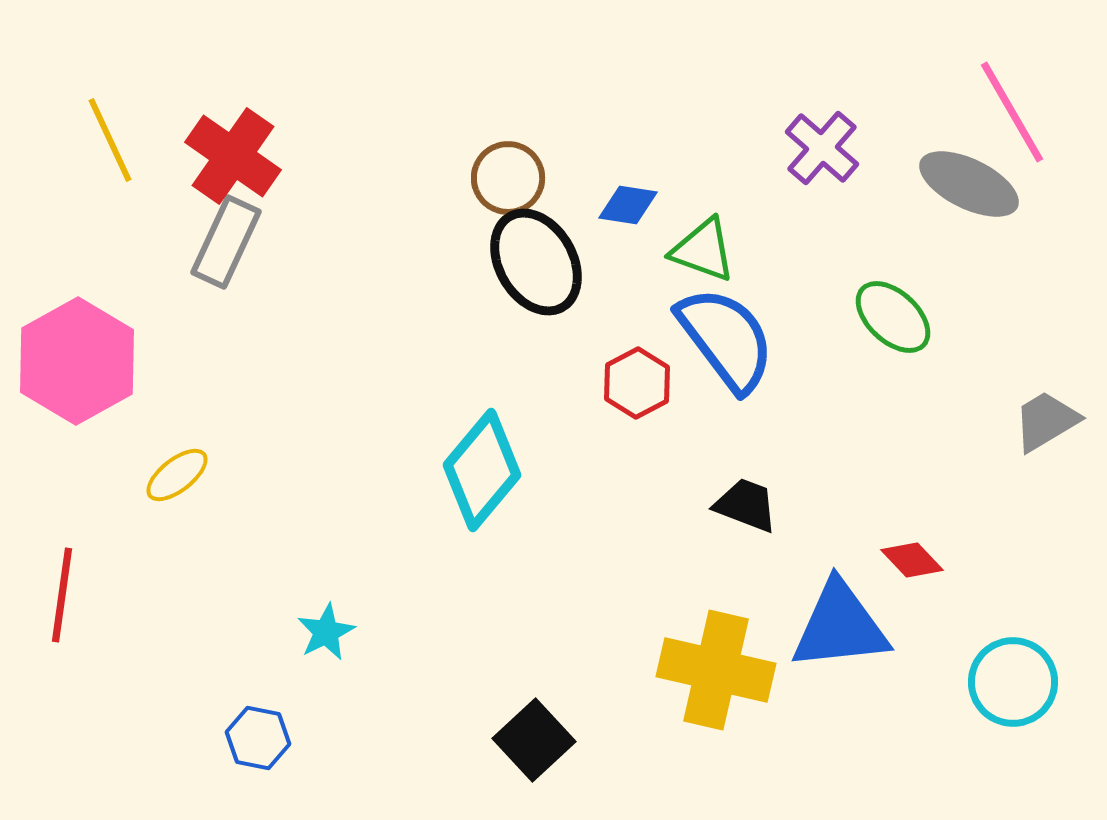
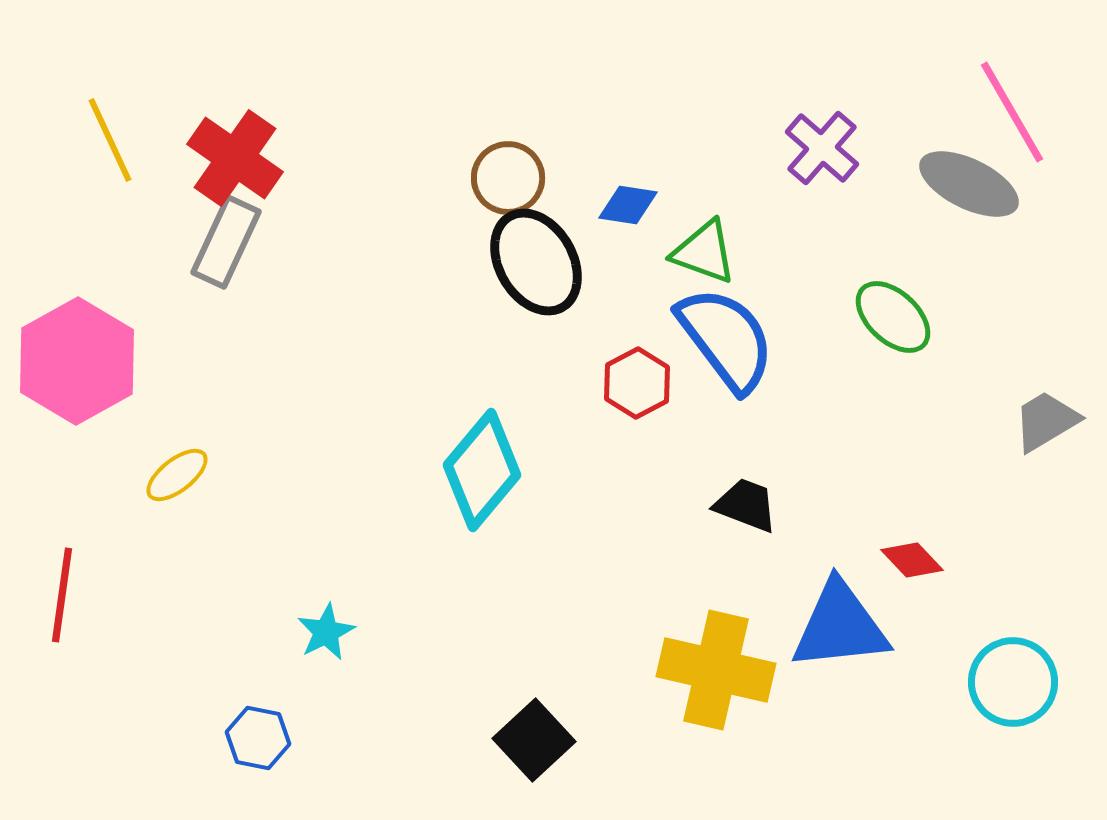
red cross: moved 2 px right, 2 px down
green triangle: moved 1 px right, 2 px down
